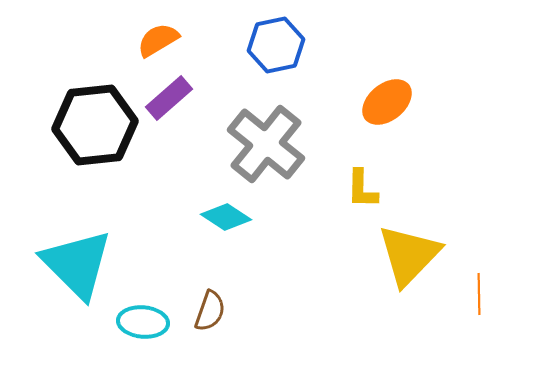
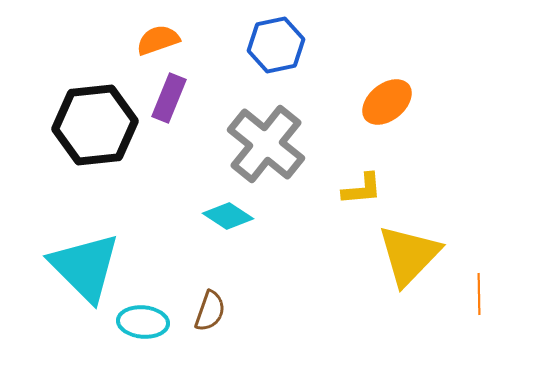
orange semicircle: rotated 12 degrees clockwise
purple rectangle: rotated 27 degrees counterclockwise
yellow L-shape: rotated 96 degrees counterclockwise
cyan diamond: moved 2 px right, 1 px up
cyan triangle: moved 8 px right, 3 px down
